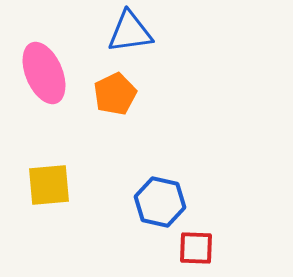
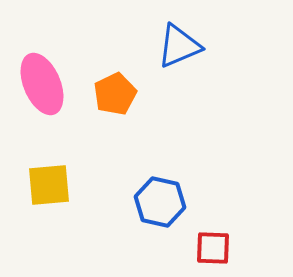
blue triangle: moved 49 px right, 14 px down; rotated 15 degrees counterclockwise
pink ellipse: moved 2 px left, 11 px down
red square: moved 17 px right
